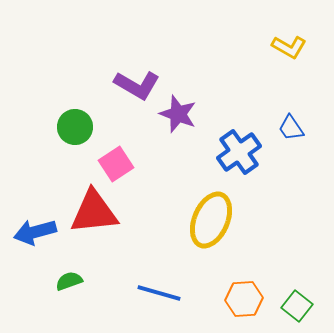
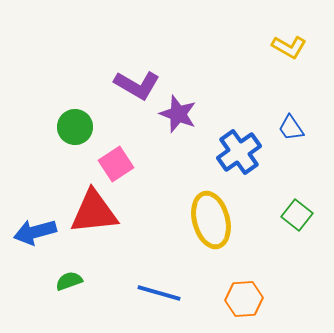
yellow ellipse: rotated 38 degrees counterclockwise
green square: moved 91 px up
